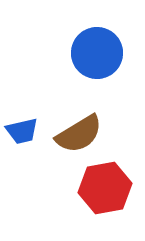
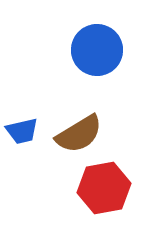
blue circle: moved 3 px up
red hexagon: moved 1 px left
